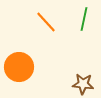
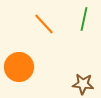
orange line: moved 2 px left, 2 px down
